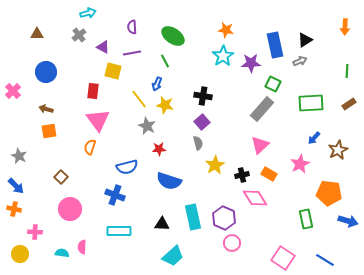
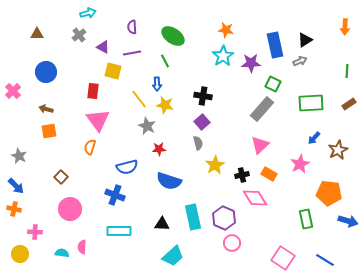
blue arrow at (157, 84): rotated 24 degrees counterclockwise
